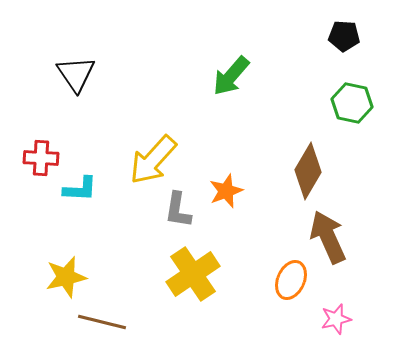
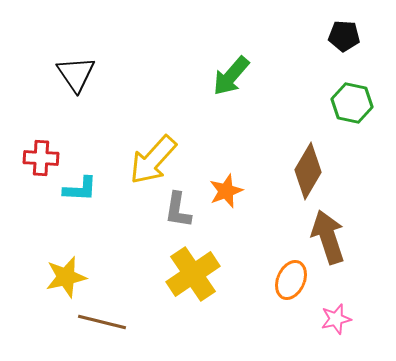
brown arrow: rotated 6 degrees clockwise
